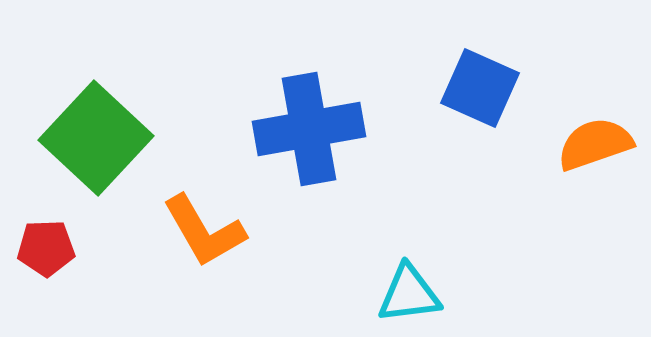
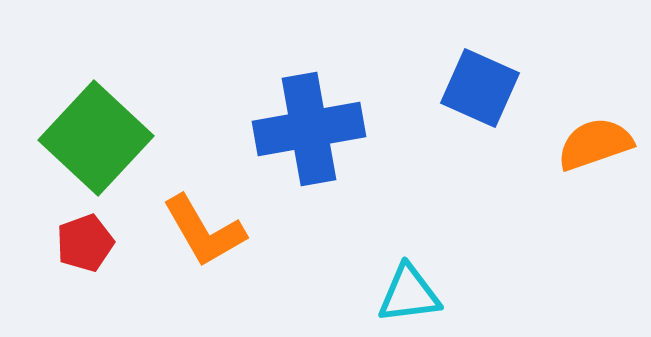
red pentagon: moved 39 px right, 5 px up; rotated 18 degrees counterclockwise
